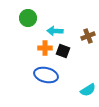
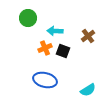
brown cross: rotated 16 degrees counterclockwise
orange cross: rotated 24 degrees counterclockwise
blue ellipse: moved 1 px left, 5 px down
